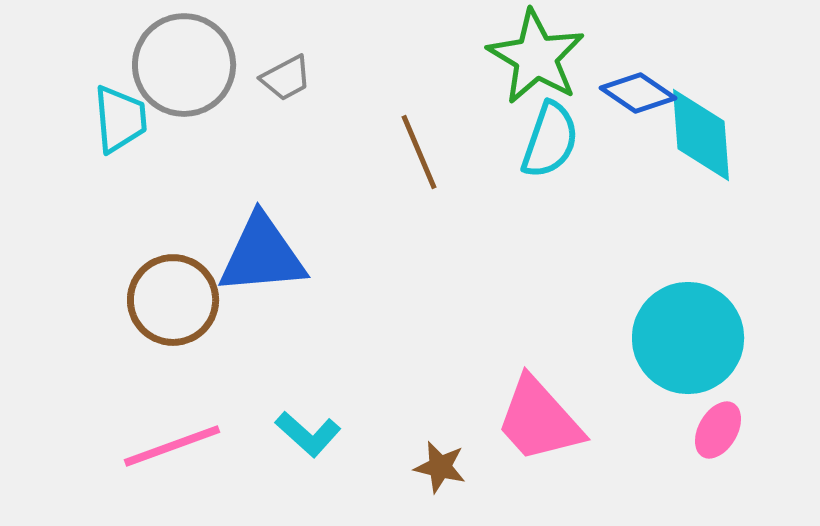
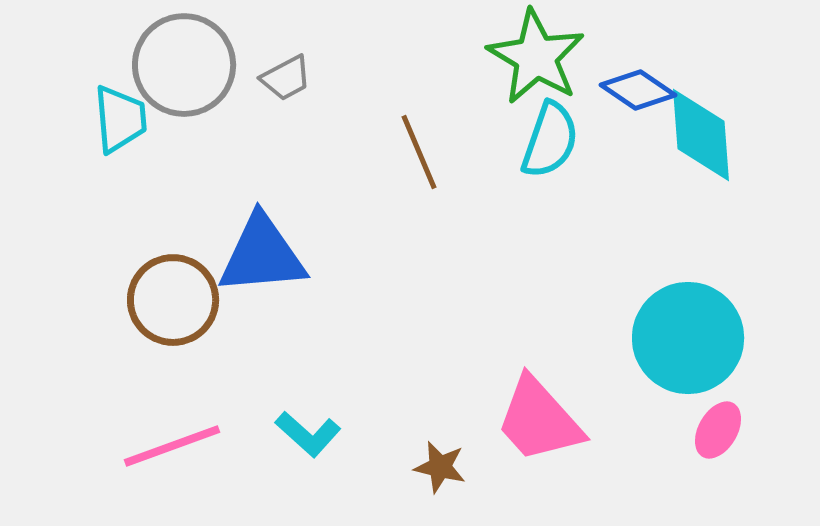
blue diamond: moved 3 px up
